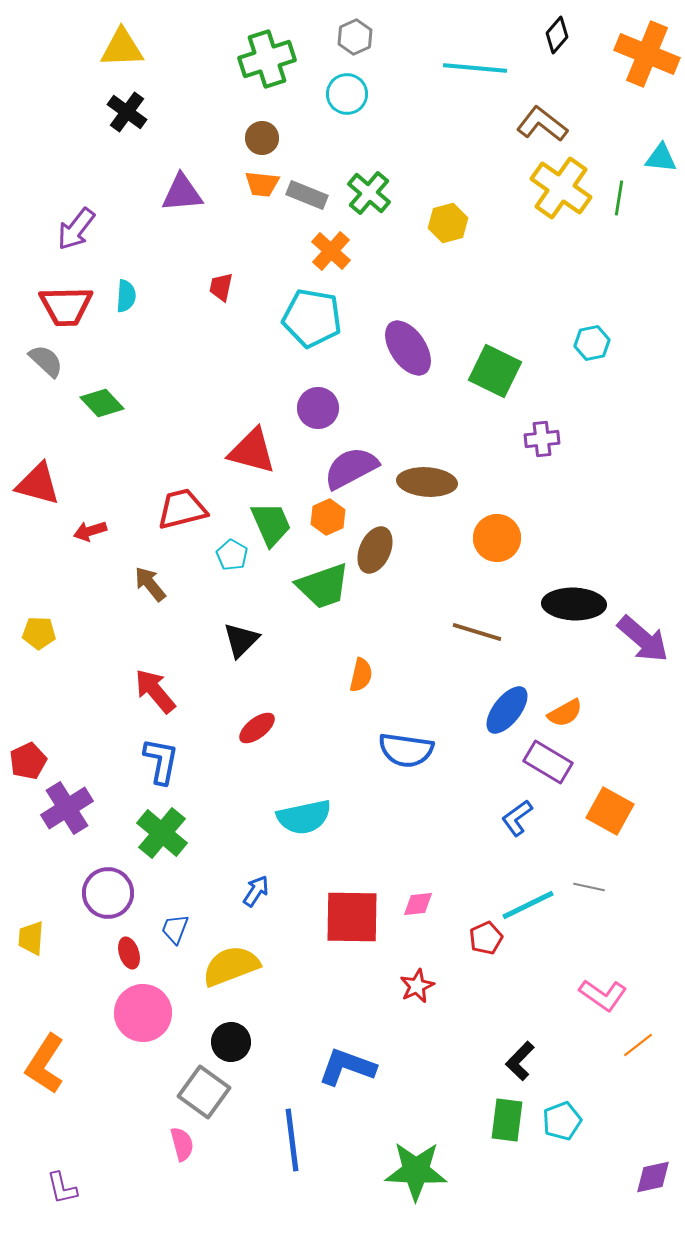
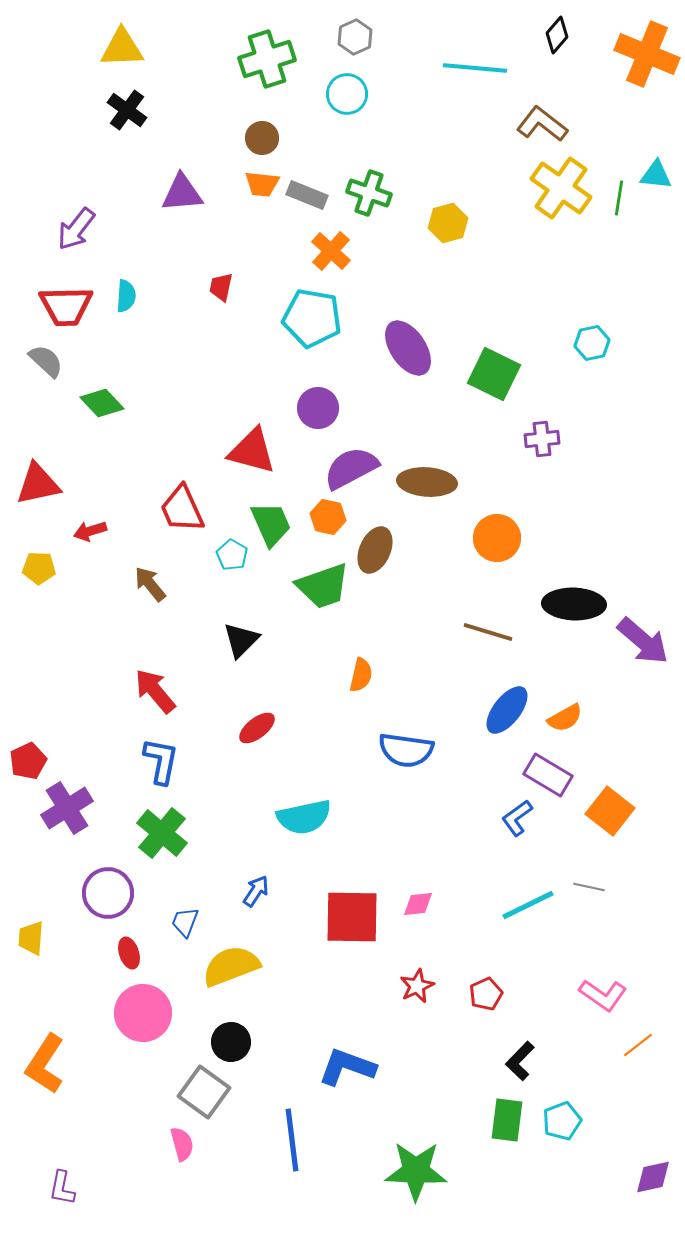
black cross at (127, 112): moved 2 px up
cyan triangle at (661, 158): moved 5 px left, 17 px down
green cross at (369, 193): rotated 21 degrees counterclockwise
green square at (495, 371): moved 1 px left, 3 px down
red triangle at (38, 484): rotated 27 degrees counterclockwise
red trapezoid at (182, 509): rotated 100 degrees counterclockwise
orange hexagon at (328, 517): rotated 24 degrees counterclockwise
brown line at (477, 632): moved 11 px right
yellow pentagon at (39, 633): moved 65 px up
purple arrow at (643, 639): moved 2 px down
orange semicircle at (565, 713): moved 5 px down
purple rectangle at (548, 762): moved 13 px down
orange square at (610, 811): rotated 9 degrees clockwise
blue trapezoid at (175, 929): moved 10 px right, 7 px up
red pentagon at (486, 938): moved 56 px down
purple L-shape at (62, 1188): rotated 24 degrees clockwise
